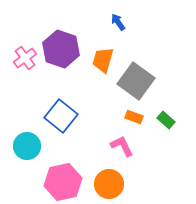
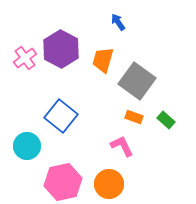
purple hexagon: rotated 9 degrees clockwise
gray square: moved 1 px right
